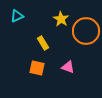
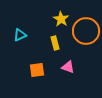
cyan triangle: moved 3 px right, 19 px down
yellow rectangle: moved 12 px right; rotated 16 degrees clockwise
orange square: moved 2 px down; rotated 21 degrees counterclockwise
